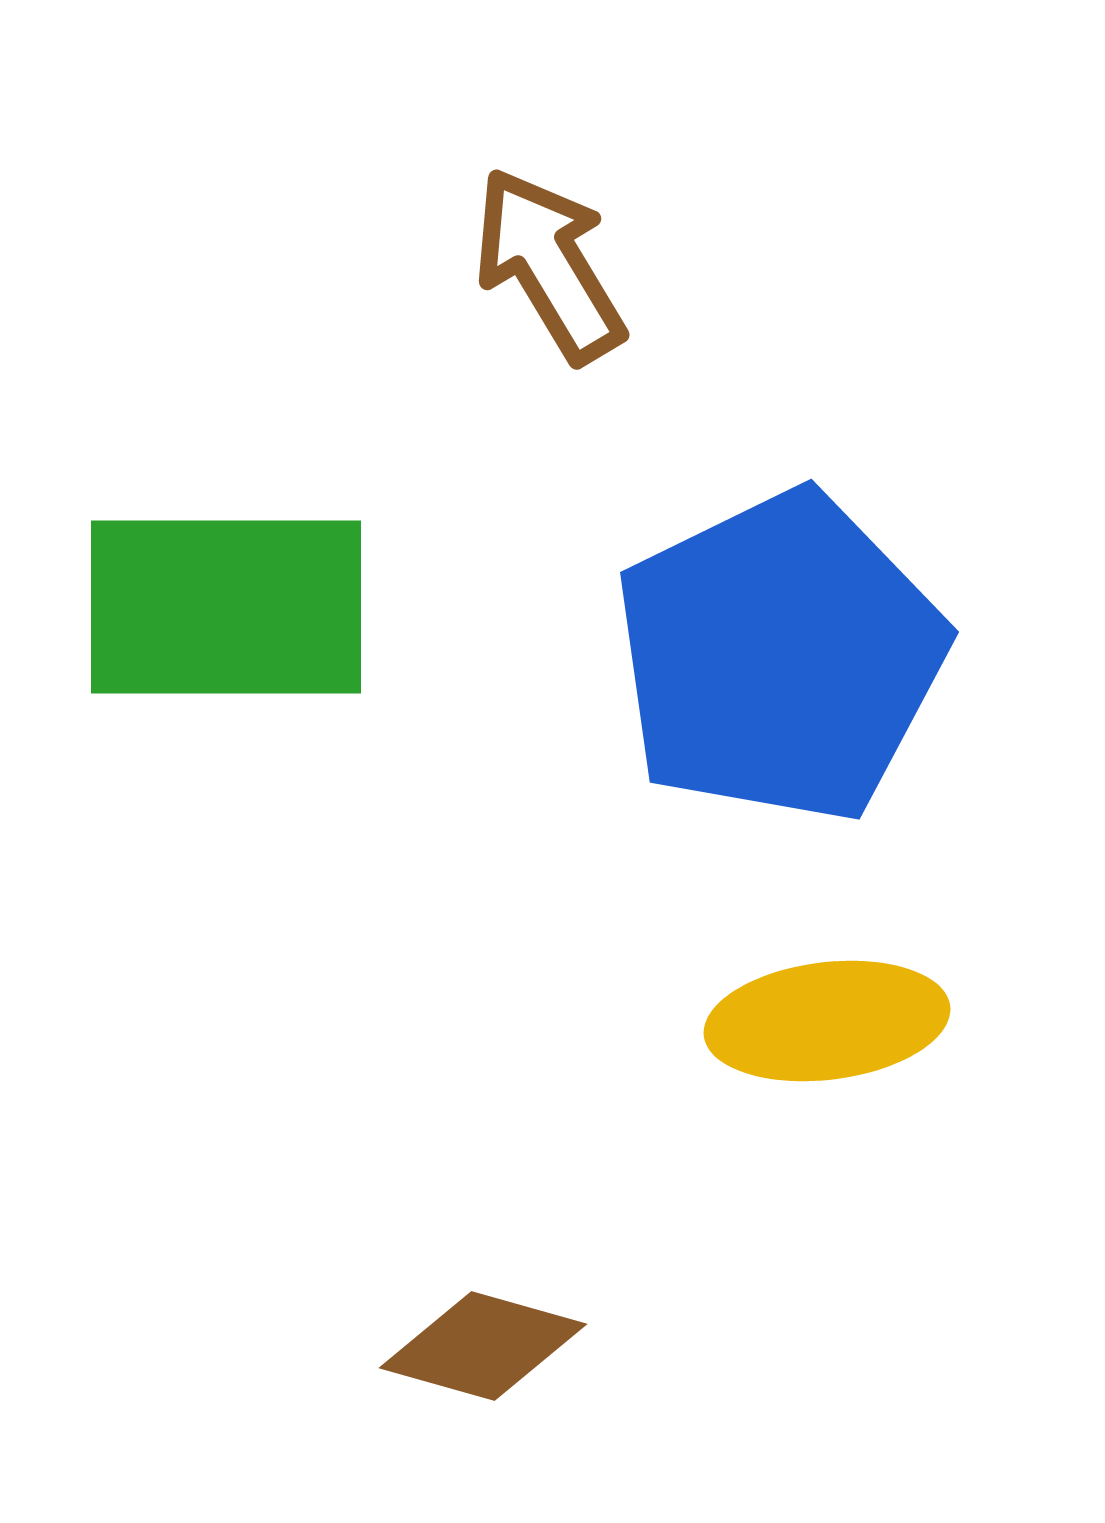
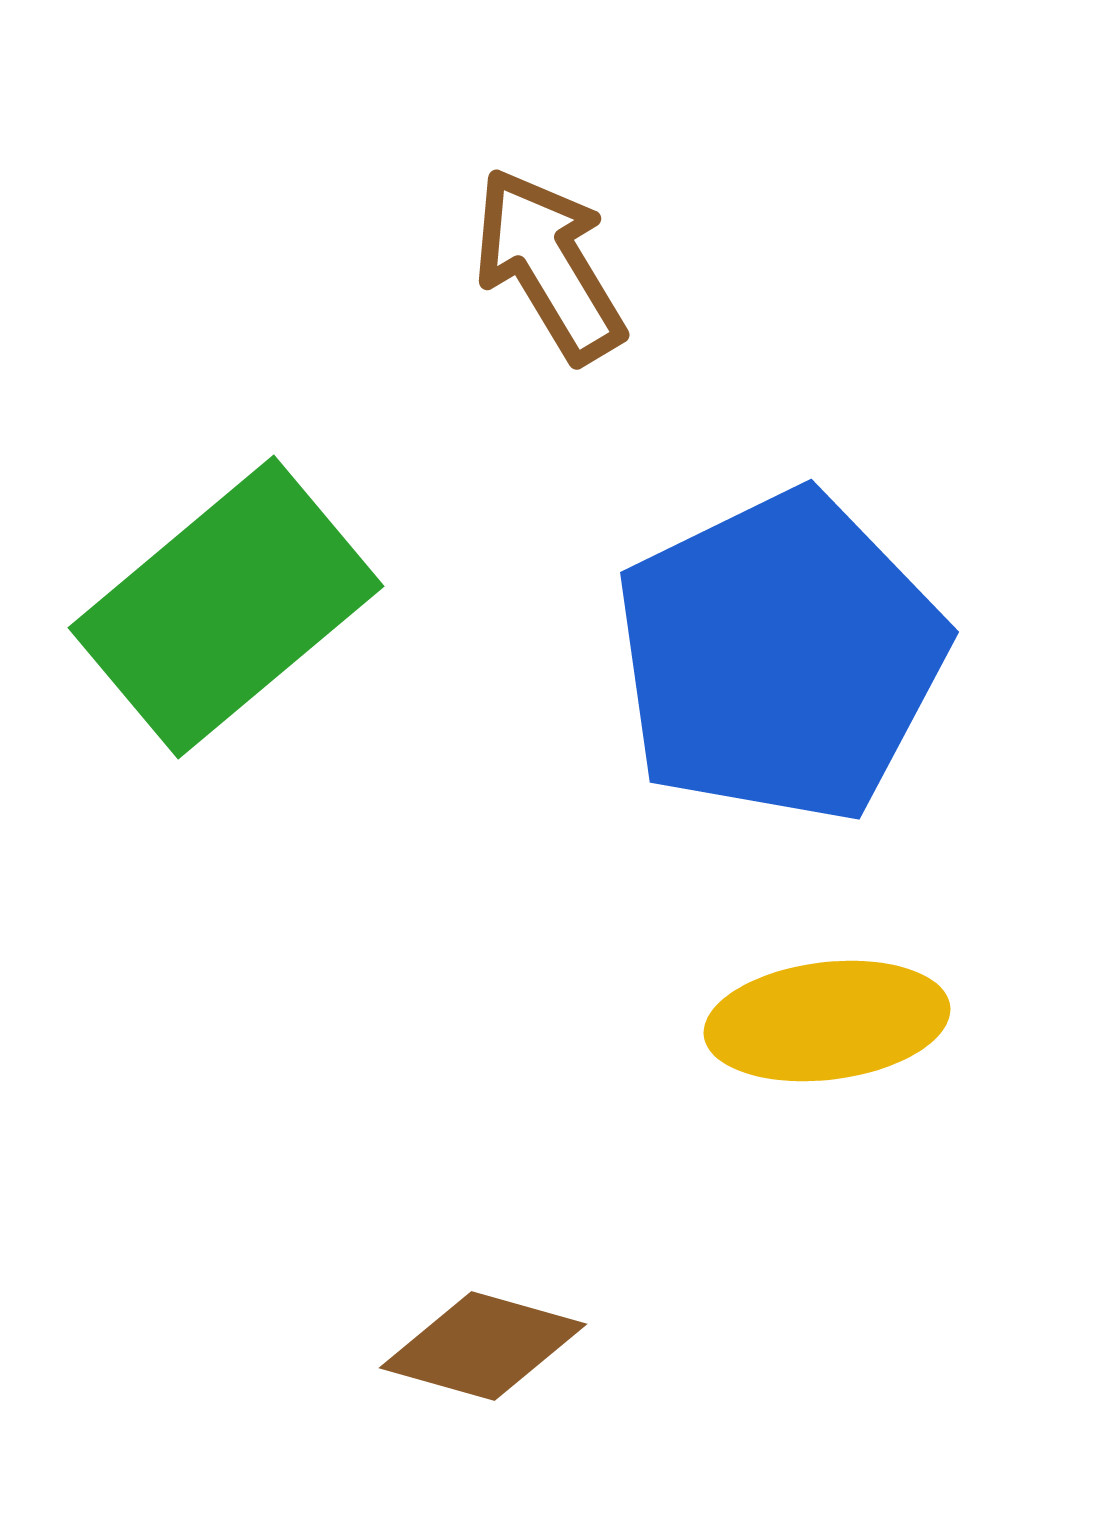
green rectangle: rotated 40 degrees counterclockwise
